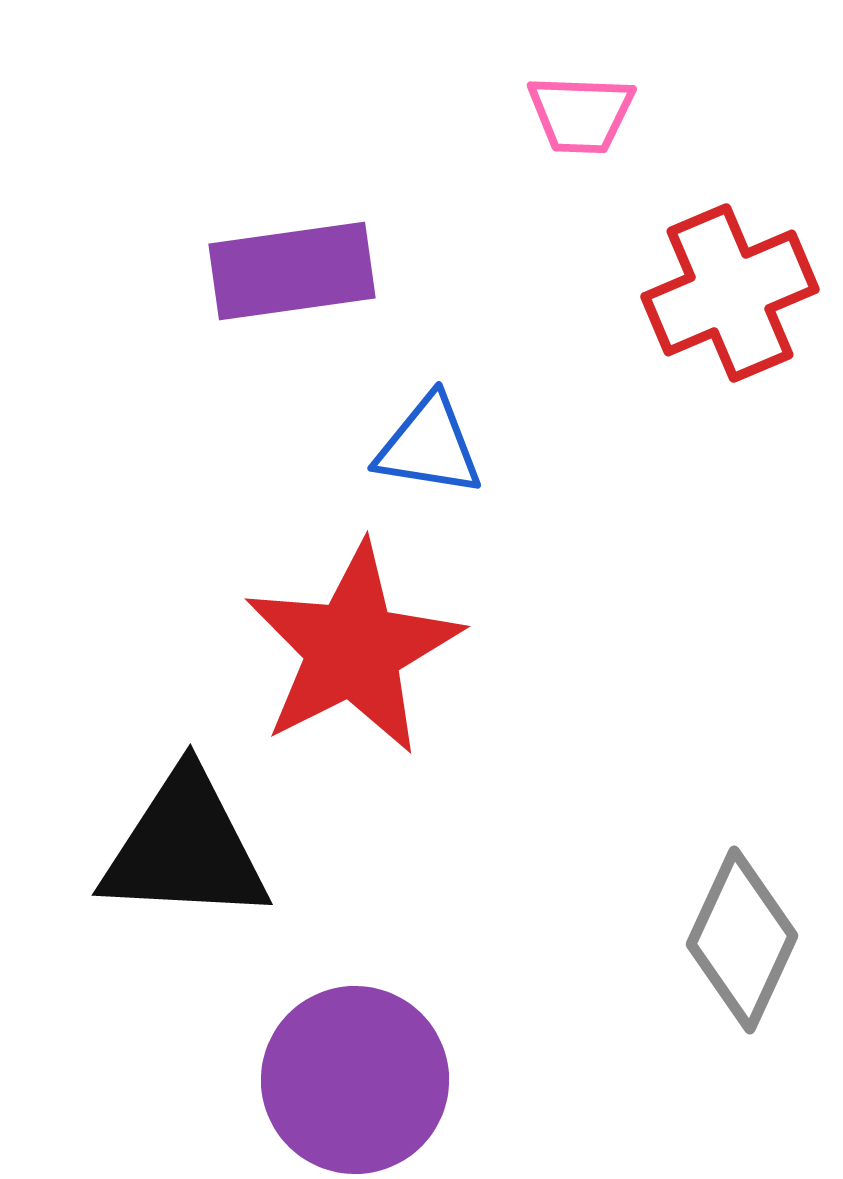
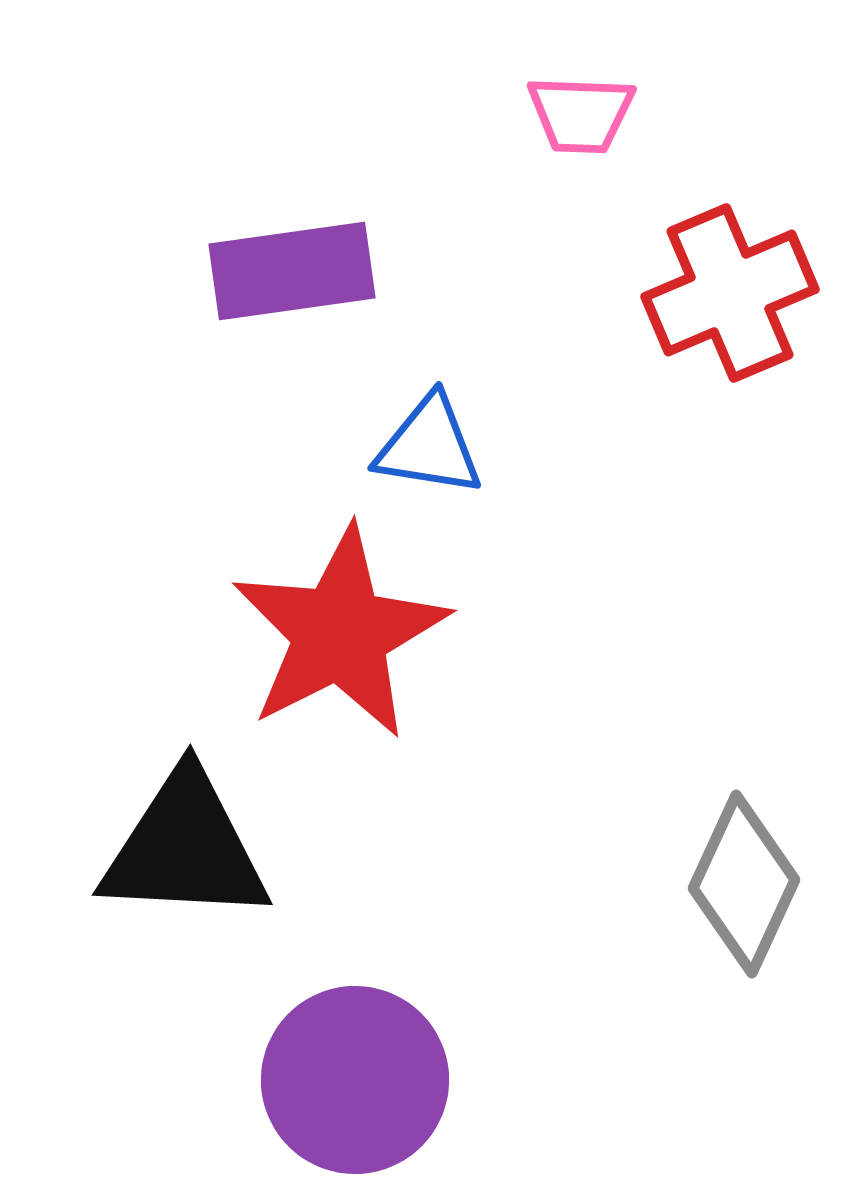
red star: moved 13 px left, 16 px up
gray diamond: moved 2 px right, 56 px up
